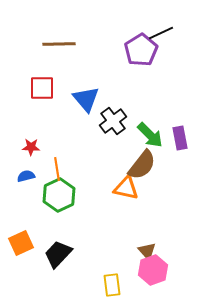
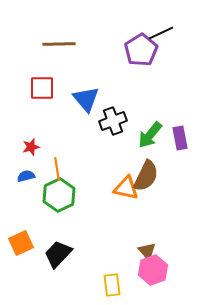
black cross: rotated 16 degrees clockwise
green arrow: rotated 84 degrees clockwise
red star: rotated 18 degrees counterclockwise
brown semicircle: moved 4 px right, 11 px down; rotated 12 degrees counterclockwise
